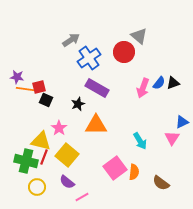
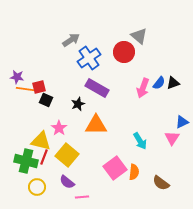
pink line: rotated 24 degrees clockwise
